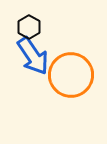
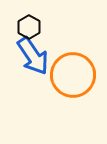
orange circle: moved 2 px right
